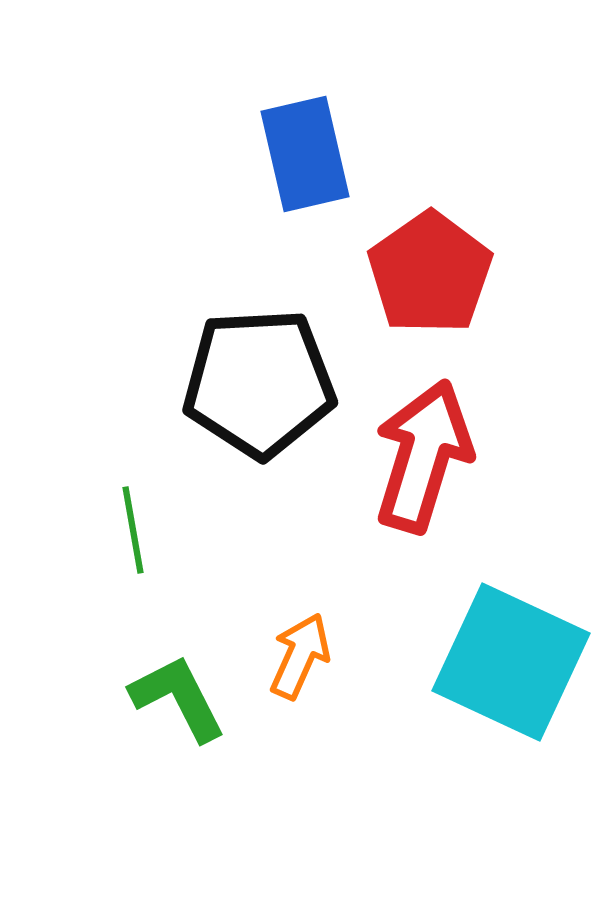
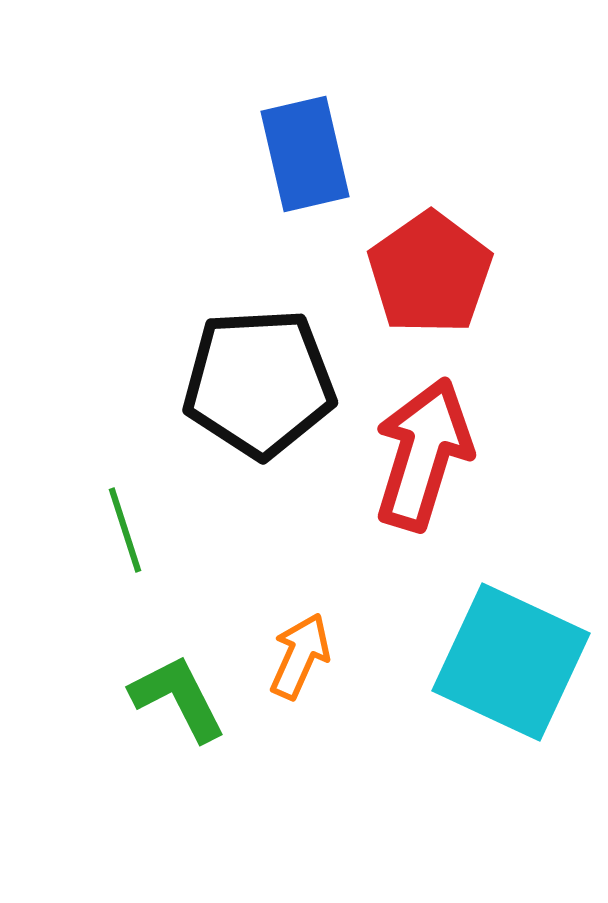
red arrow: moved 2 px up
green line: moved 8 px left; rotated 8 degrees counterclockwise
